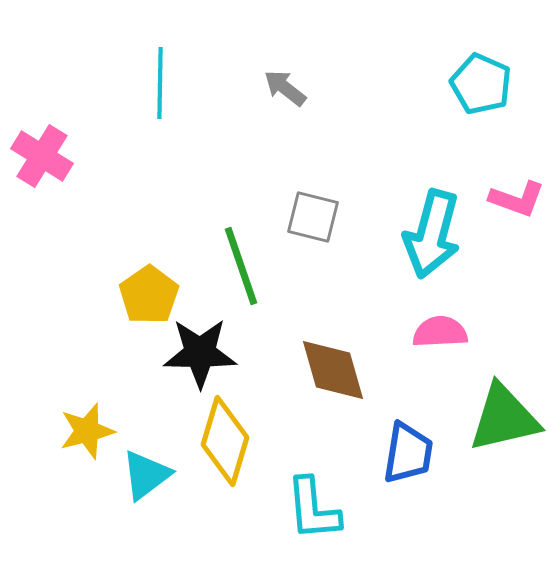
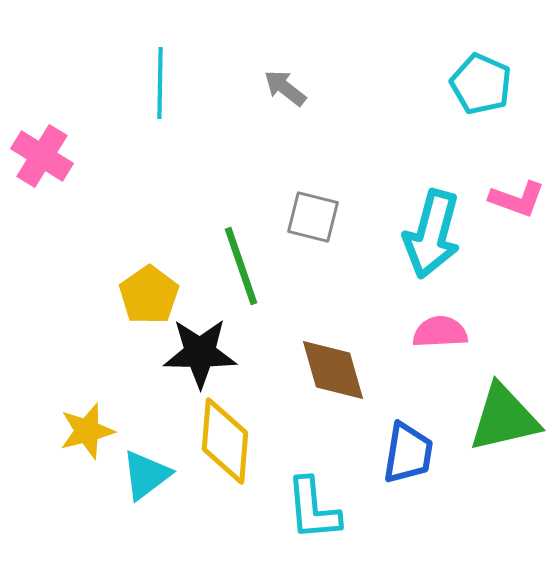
yellow diamond: rotated 12 degrees counterclockwise
